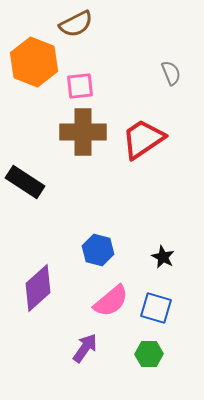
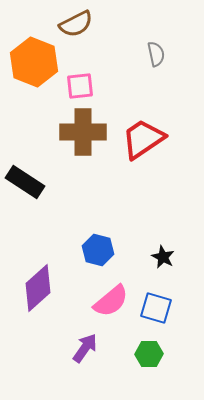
gray semicircle: moved 15 px left, 19 px up; rotated 10 degrees clockwise
